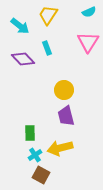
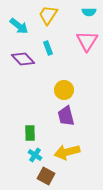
cyan semicircle: rotated 24 degrees clockwise
cyan arrow: moved 1 px left
pink triangle: moved 1 px left, 1 px up
cyan rectangle: moved 1 px right
yellow arrow: moved 7 px right, 4 px down
cyan cross: rotated 24 degrees counterclockwise
brown square: moved 5 px right, 1 px down
